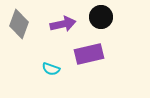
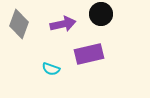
black circle: moved 3 px up
